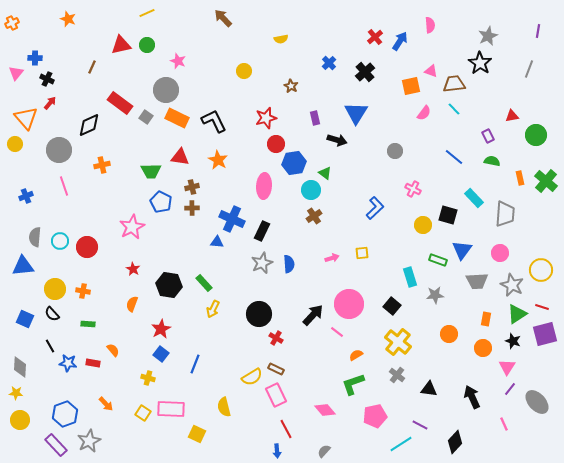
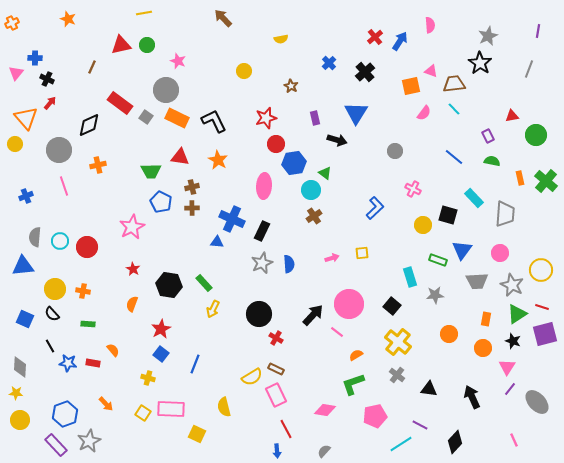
yellow line at (147, 13): moved 3 px left; rotated 14 degrees clockwise
orange cross at (102, 165): moved 4 px left
pink diamond at (325, 410): rotated 40 degrees counterclockwise
pink line at (504, 424): moved 10 px right, 16 px down
